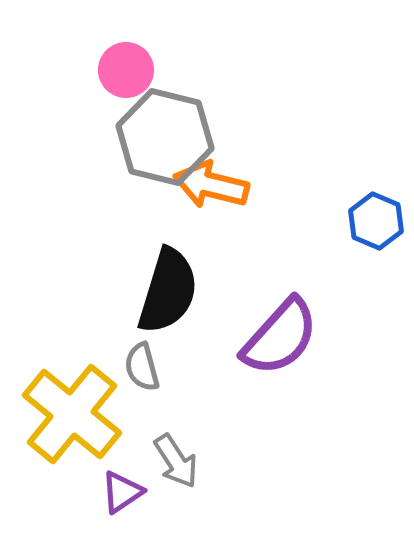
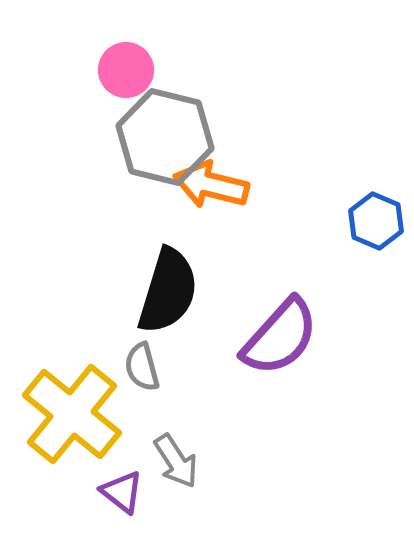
purple triangle: rotated 48 degrees counterclockwise
